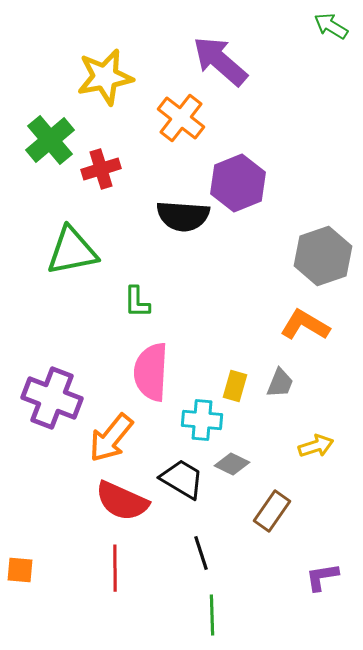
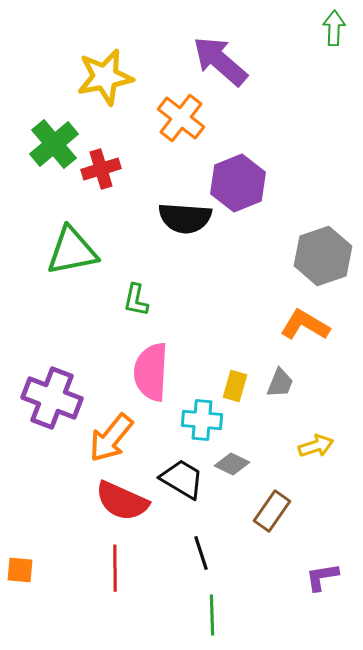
green arrow: moved 3 px right, 2 px down; rotated 60 degrees clockwise
green cross: moved 4 px right, 4 px down
black semicircle: moved 2 px right, 2 px down
green L-shape: moved 1 px left, 2 px up; rotated 12 degrees clockwise
